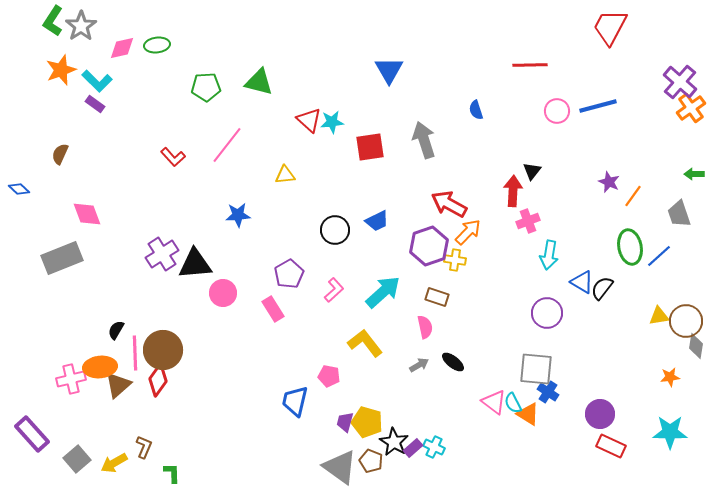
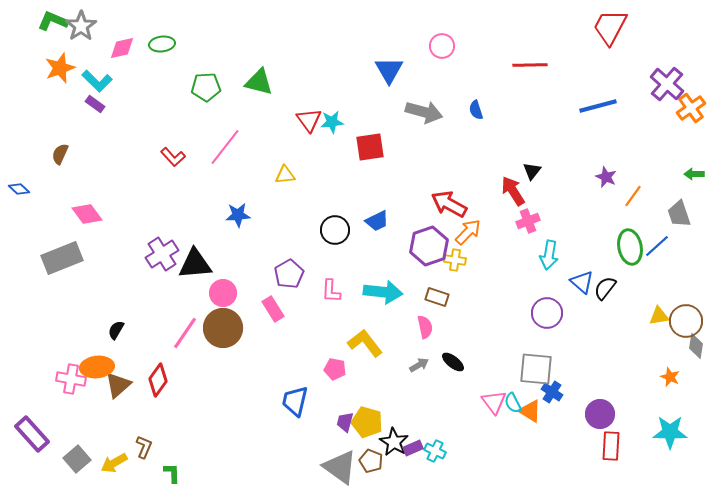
green L-shape at (53, 21): rotated 80 degrees clockwise
green ellipse at (157, 45): moved 5 px right, 1 px up
orange star at (61, 70): moved 1 px left, 2 px up
purple cross at (680, 82): moved 13 px left, 2 px down
pink circle at (557, 111): moved 115 px left, 65 px up
red triangle at (309, 120): rotated 12 degrees clockwise
gray arrow at (424, 140): moved 28 px up; rotated 123 degrees clockwise
pink line at (227, 145): moved 2 px left, 2 px down
purple star at (609, 182): moved 3 px left, 5 px up
red arrow at (513, 191): rotated 36 degrees counterclockwise
pink diamond at (87, 214): rotated 16 degrees counterclockwise
blue line at (659, 256): moved 2 px left, 10 px up
blue triangle at (582, 282): rotated 10 degrees clockwise
black semicircle at (602, 288): moved 3 px right
pink L-shape at (334, 290): moved 3 px left, 1 px down; rotated 135 degrees clockwise
cyan arrow at (383, 292): rotated 48 degrees clockwise
brown circle at (163, 350): moved 60 px right, 22 px up
pink line at (135, 353): moved 50 px right, 20 px up; rotated 36 degrees clockwise
orange ellipse at (100, 367): moved 3 px left
pink pentagon at (329, 376): moved 6 px right, 7 px up
orange star at (670, 377): rotated 30 degrees clockwise
pink cross at (71, 379): rotated 24 degrees clockwise
blue cross at (548, 392): moved 4 px right
pink triangle at (494, 402): rotated 16 degrees clockwise
orange triangle at (528, 414): moved 2 px right, 3 px up
red rectangle at (611, 446): rotated 68 degrees clockwise
cyan cross at (434, 447): moved 1 px right, 4 px down
purple rectangle at (413, 448): rotated 18 degrees clockwise
